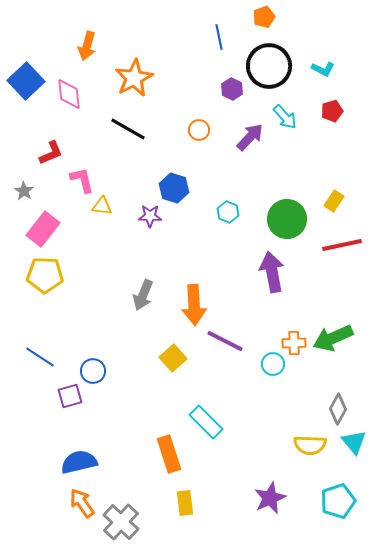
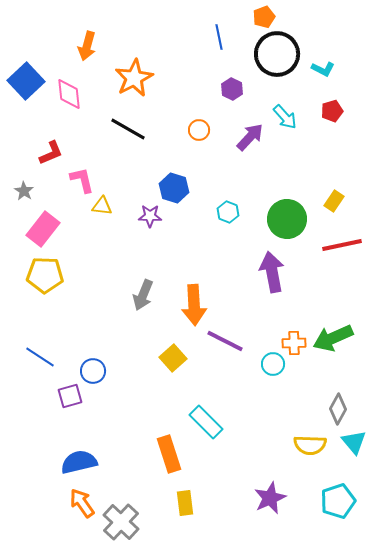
black circle at (269, 66): moved 8 px right, 12 px up
